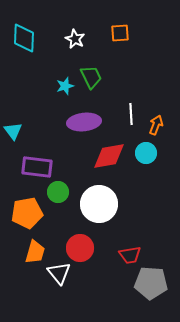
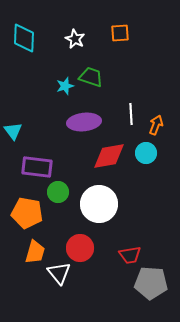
green trapezoid: rotated 45 degrees counterclockwise
orange pentagon: rotated 20 degrees clockwise
